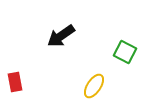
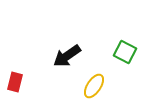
black arrow: moved 6 px right, 20 px down
red rectangle: rotated 24 degrees clockwise
